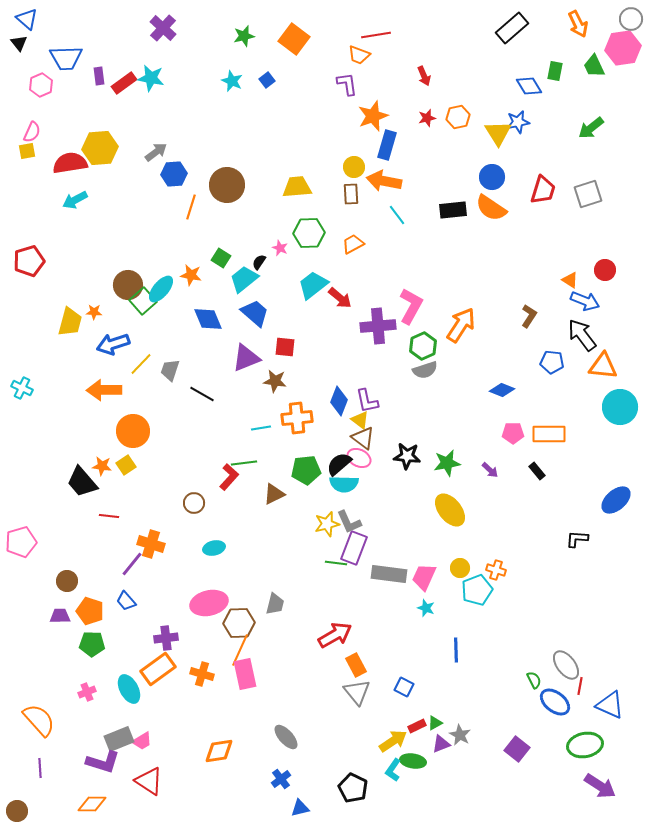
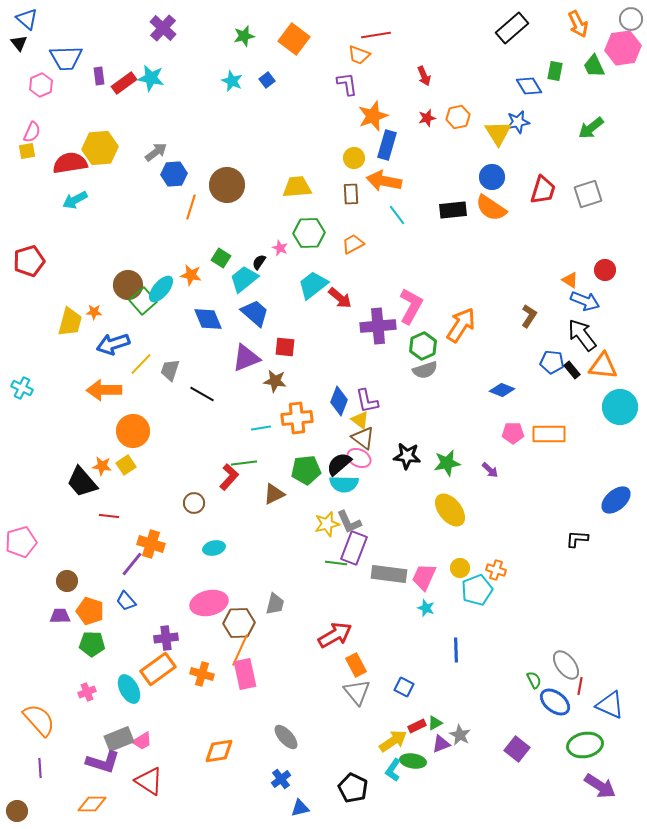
yellow circle at (354, 167): moved 9 px up
black rectangle at (537, 471): moved 35 px right, 101 px up
